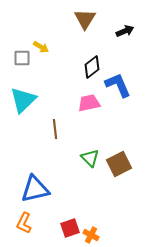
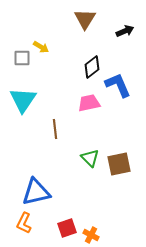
cyan triangle: rotated 12 degrees counterclockwise
brown square: rotated 15 degrees clockwise
blue triangle: moved 1 px right, 3 px down
red square: moved 3 px left
